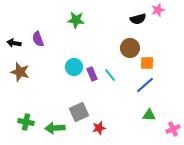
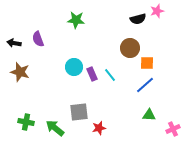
pink star: moved 1 px left, 1 px down
gray square: rotated 18 degrees clockwise
green arrow: rotated 42 degrees clockwise
